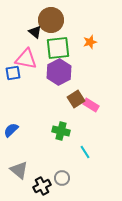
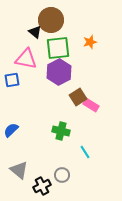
blue square: moved 1 px left, 7 px down
brown square: moved 2 px right, 2 px up
gray circle: moved 3 px up
